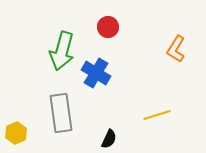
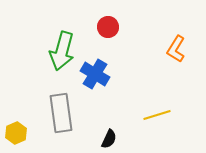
blue cross: moved 1 px left, 1 px down
